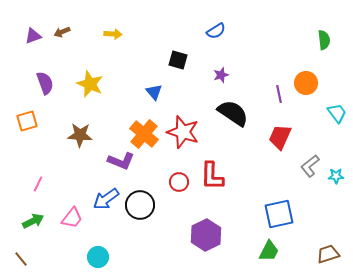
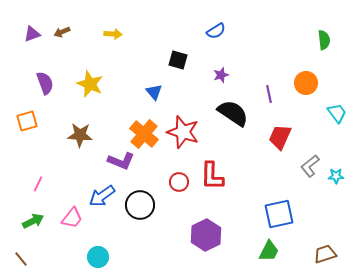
purple triangle: moved 1 px left, 2 px up
purple line: moved 10 px left
blue arrow: moved 4 px left, 3 px up
brown trapezoid: moved 3 px left
